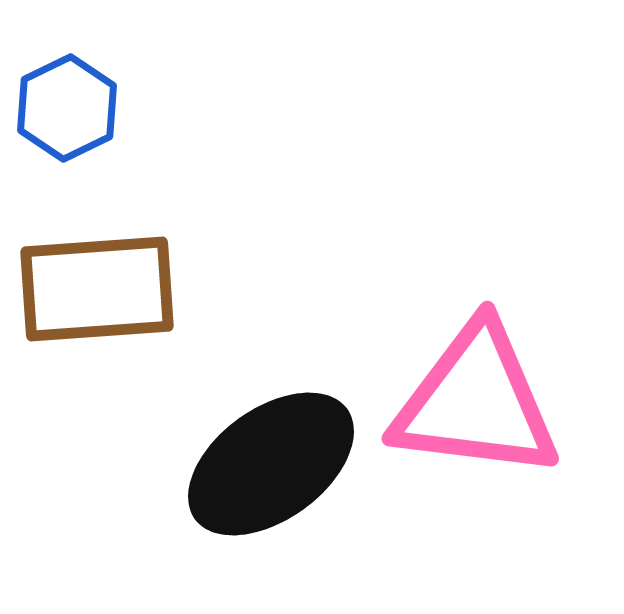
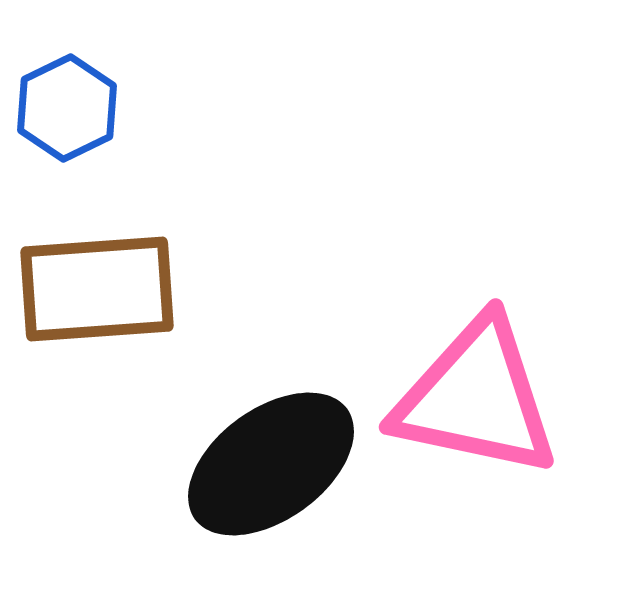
pink triangle: moved 4 px up; rotated 5 degrees clockwise
